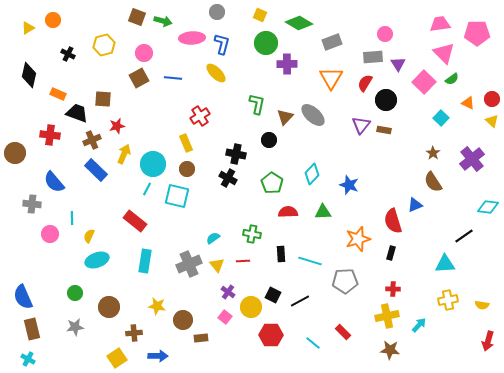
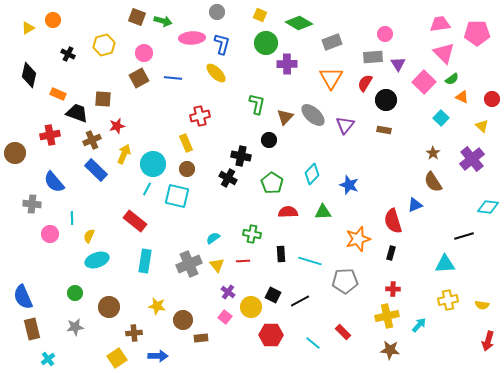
orange triangle at (468, 103): moved 6 px left, 6 px up
red cross at (200, 116): rotated 18 degrees clockwise
yellow triangle at (492, 121): moved 10 px left, 5 px down
purple triangle at (361, 125): moved 16 px left
red cross at (50, 135): rotated 18 degrees counterclockwise
black cross at (236, 154): moved 5 px right, 2 px down
black line at (464, 236): rotated 18 degrees clockwise
cyan cross at (28, 359): moved 20 px right; rotated 24 degrees clockwise
